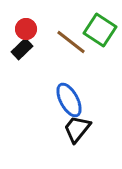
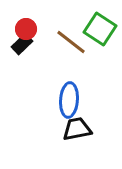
green square: moved 1 px up
black rectangle: moved 5 px up
blue ellipse: rotated 32 degrees clockwise
black trapezoid: rotated 40 degrees clockwise
